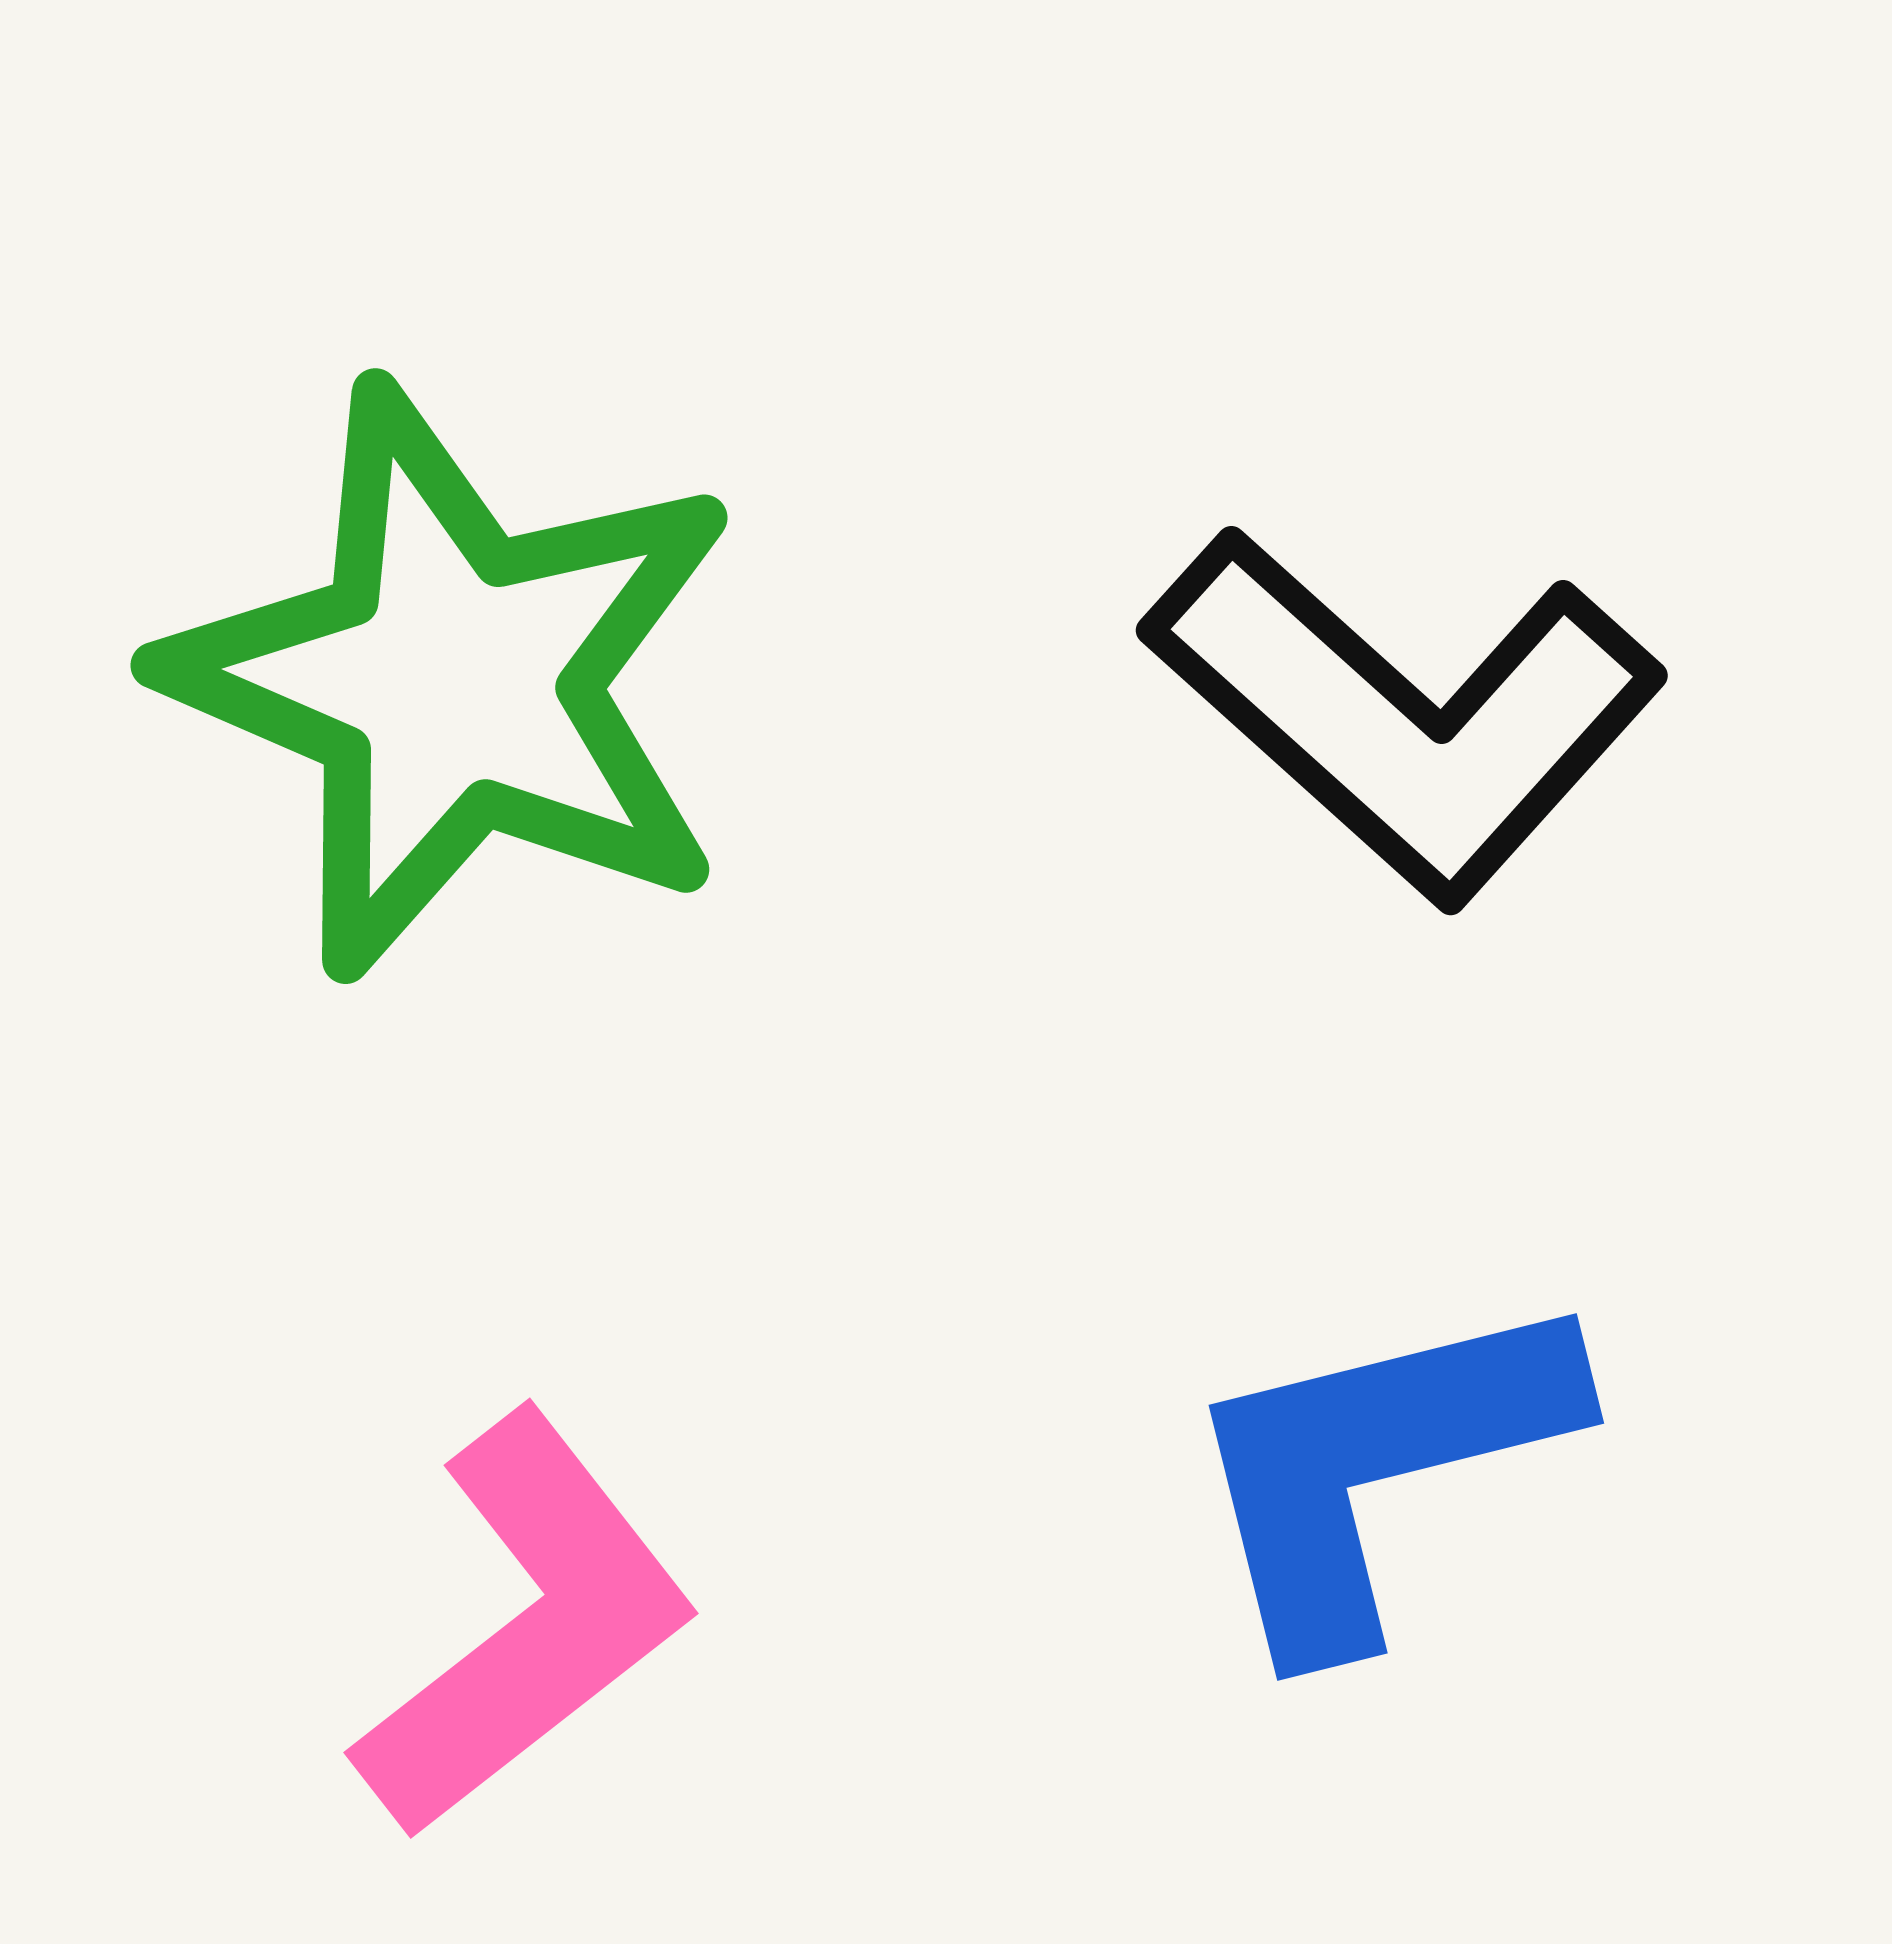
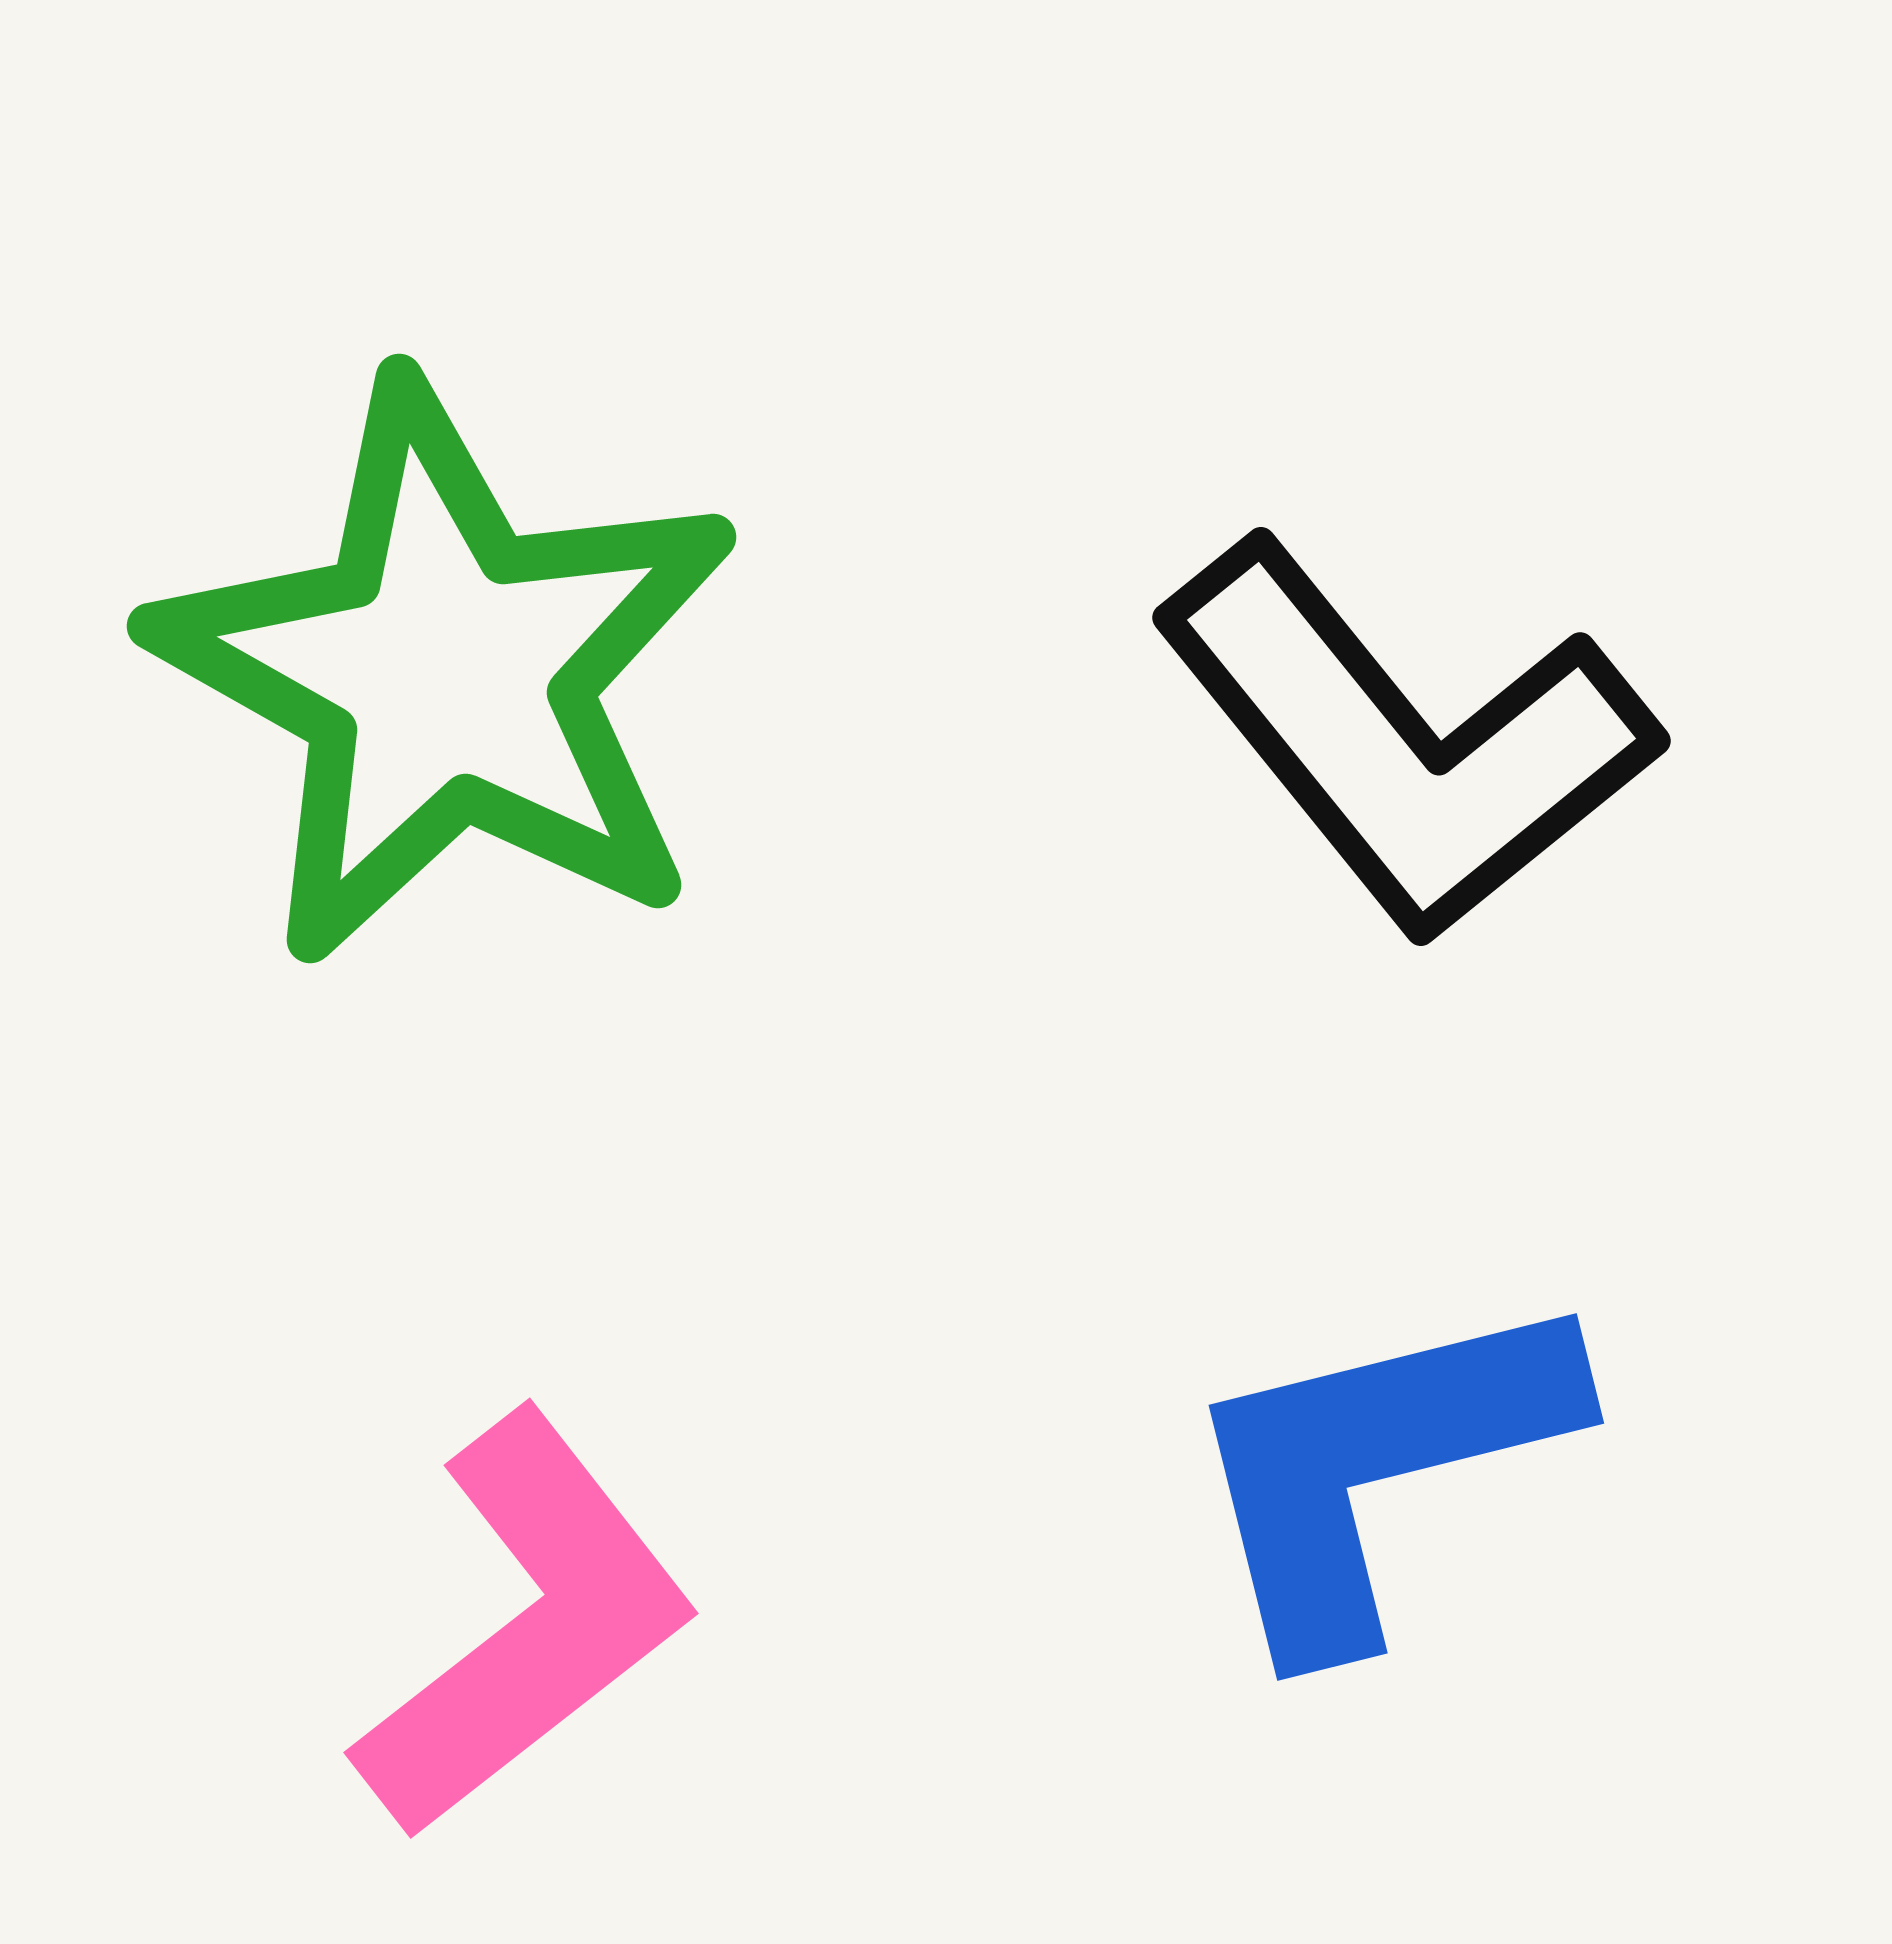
green star: moved 7 px left, 8 px up; rotated 6 degrees clockwise
black L-shape: moved 26 px down; rotated 9 degrees clockwise
